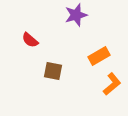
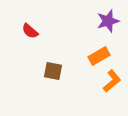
purple star: moved 32 px right, 6 px down
red semicircle: moved 9 px up
orange L-shape: moved 3 px up
